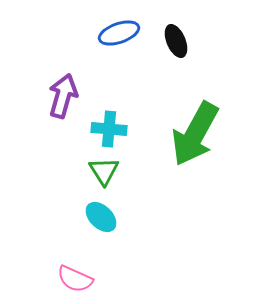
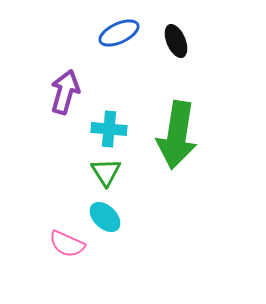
blue ellipse: rotated 6 degrees counterclockwise
purple arrow: moved 2 px right, 4 px up
green arrow: moved 18 px left, 1 px down; rotated 20 degrees counterclockwise
green triangle: moved 2 px right, 1 px down
cyan ellipse: moved 4 px right
pink semicircle: moved 8 px left, 35 px up
